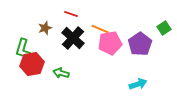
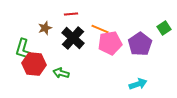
red line: rotated 24 degrees counterclockwise
red hexagon: moved 2 px right; rotated 15 degrees clockwise
